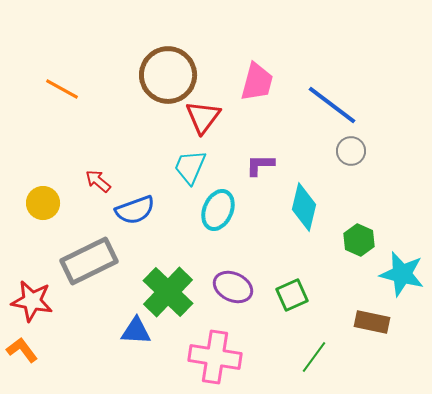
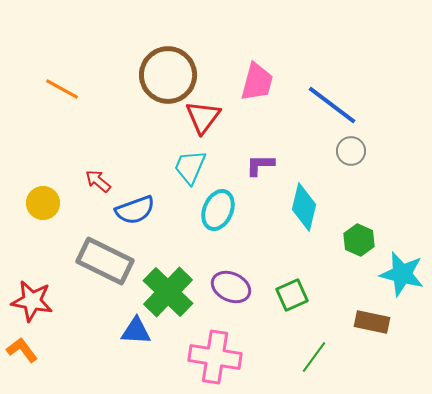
gray rectangle: moved 16 px right; rotated 52 degrees clockwise
purple ellipse: moved 2 px left
